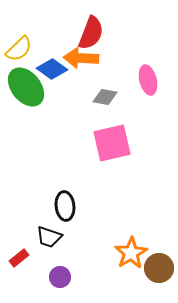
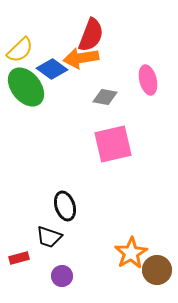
red semicircle: moved 2 px down
yellow semicircle: moved 1 px right, 1 px down
orange arrow: rotated 12 degrees counterclockwise
pink square: moved 1 px right, 1 px down
black ellipse: rotated 12 degrees counterclockwise
red rectangle: rotated 24 degrees clockwise
brown circle: moved 2 px left, 2 px down
purple circle: moved 2 px right, 1 px up
